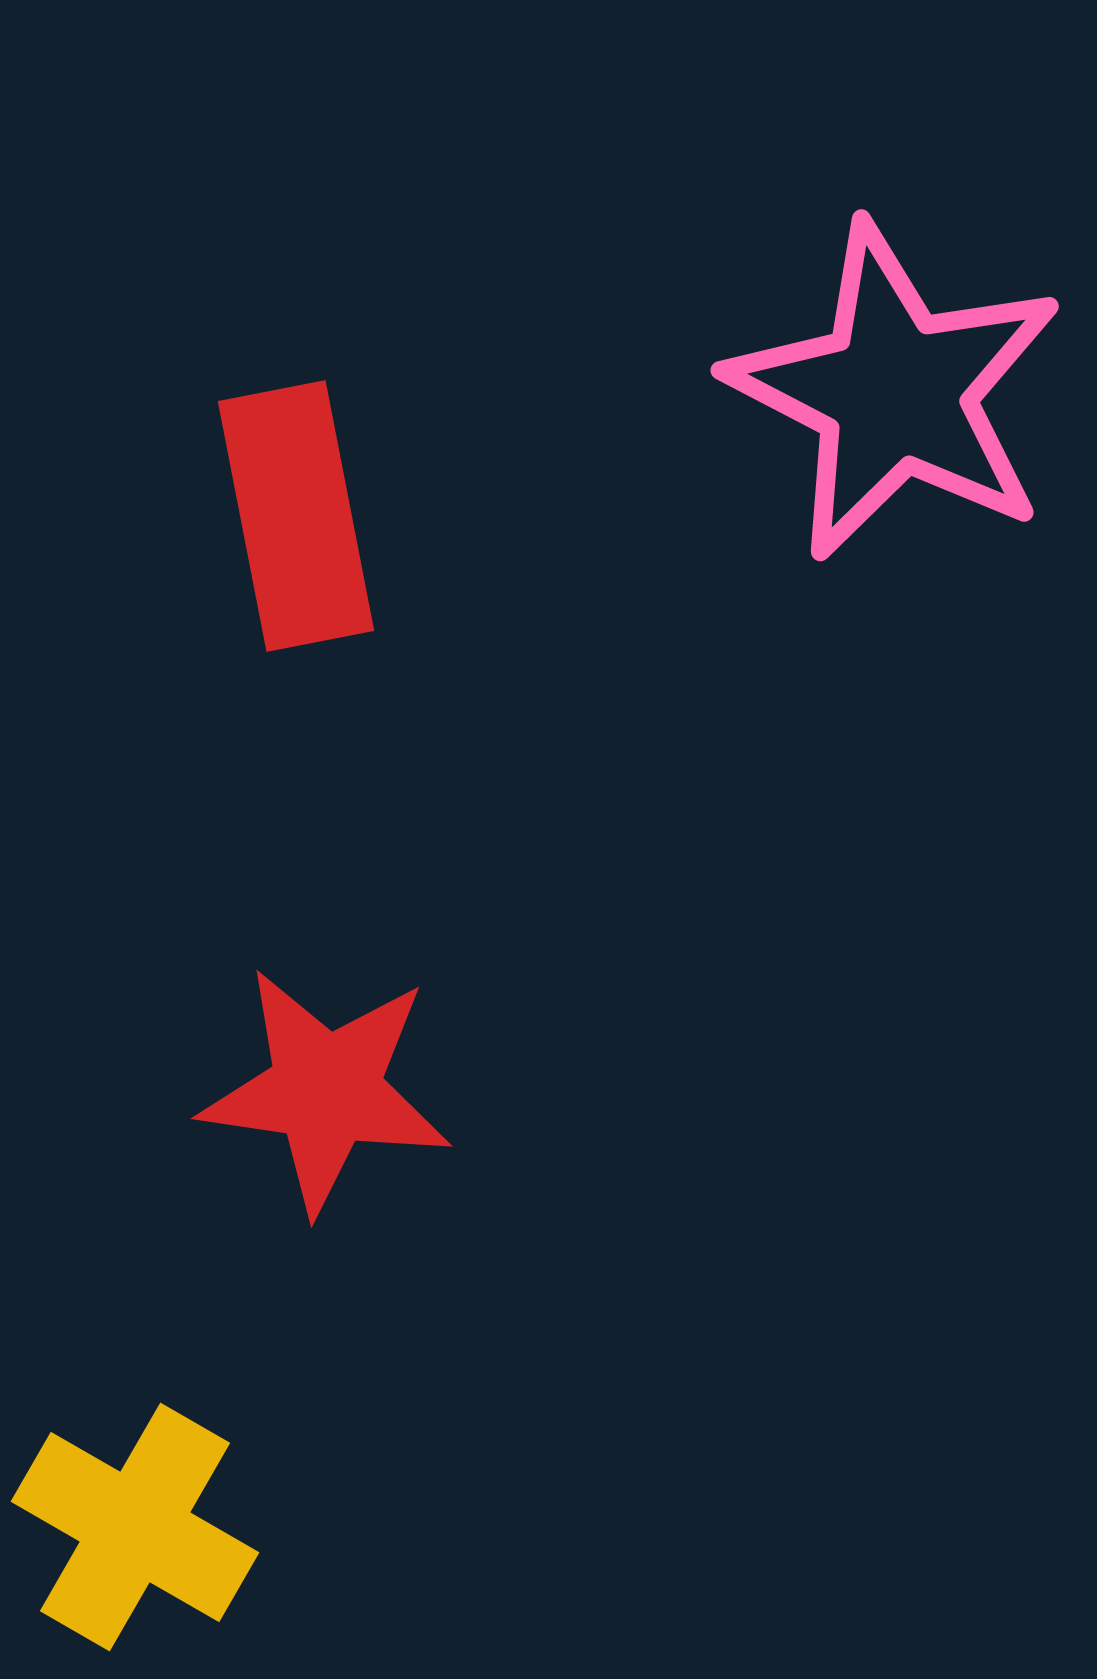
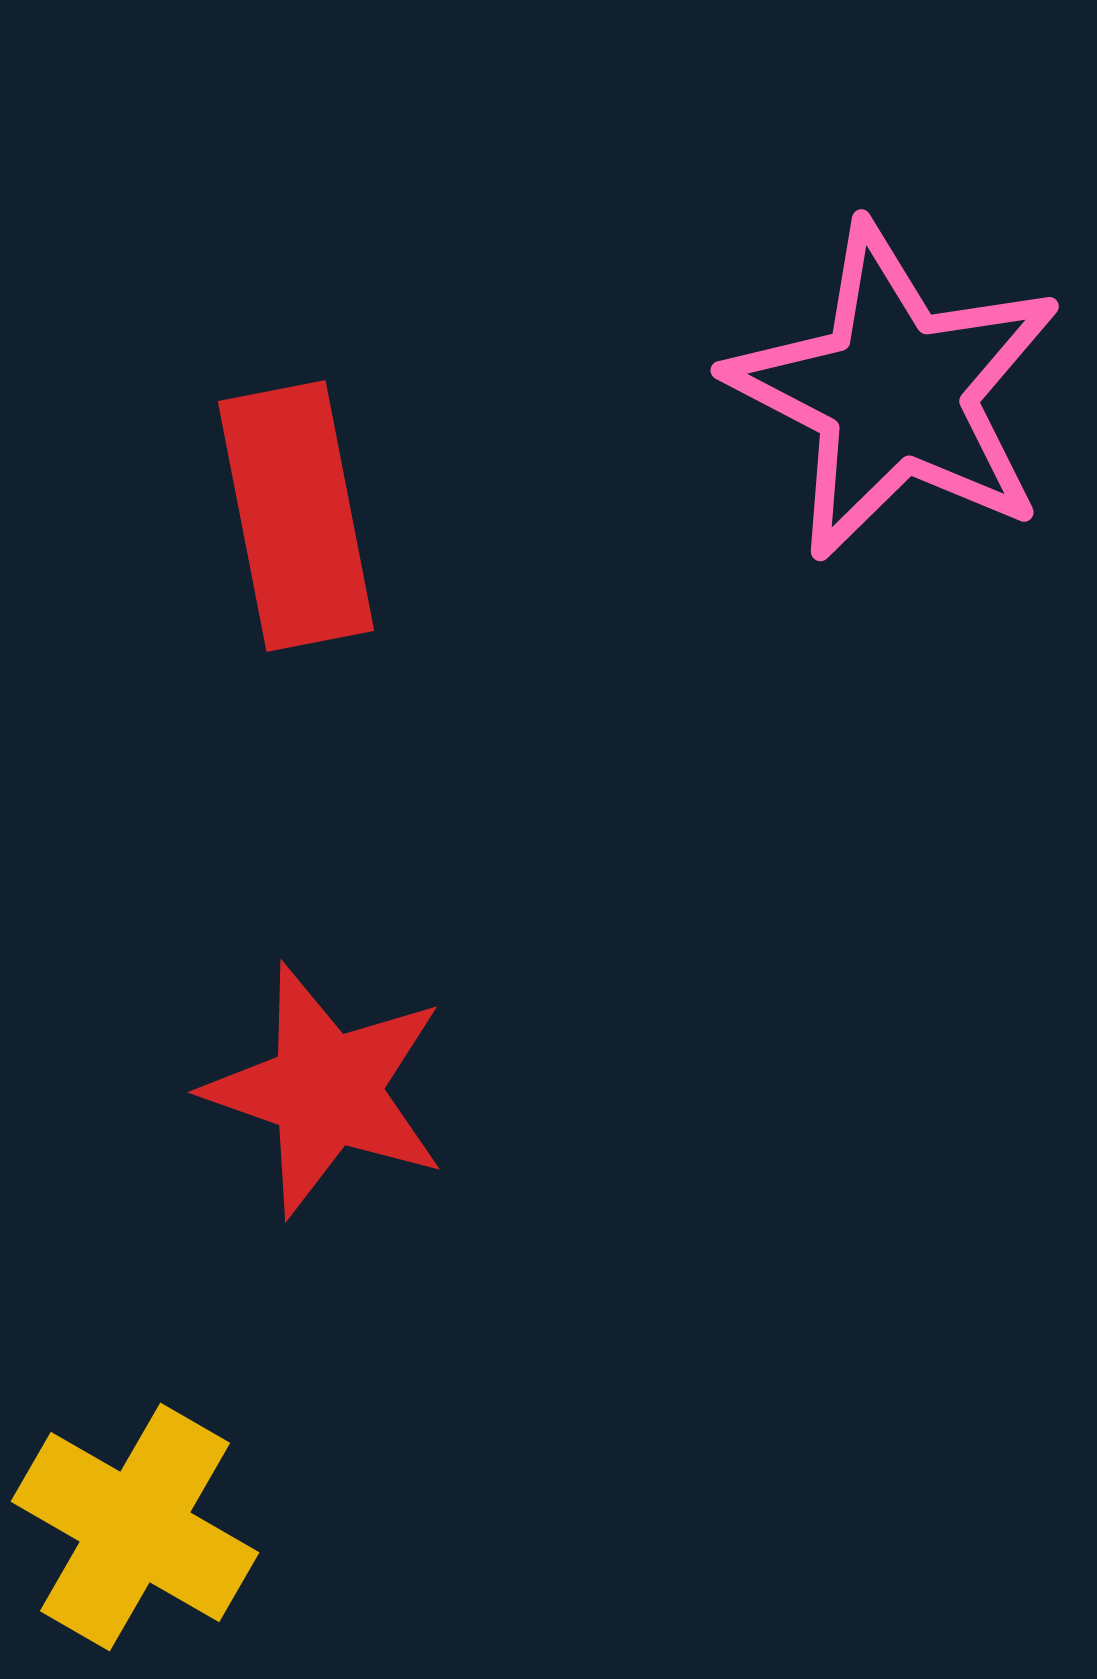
red star: rotated 11 degrees clockwise
